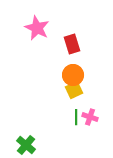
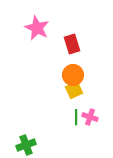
green cross: rotated 30 degrees clockwise
